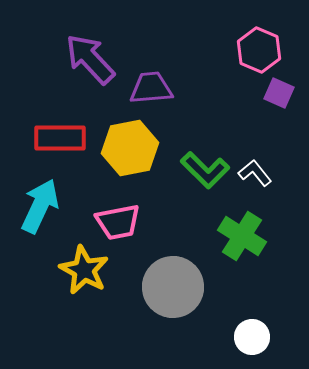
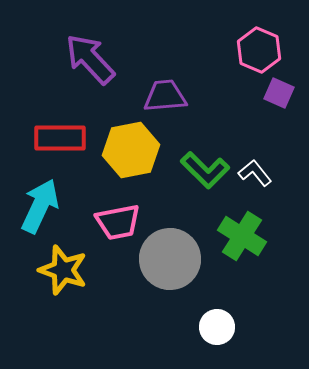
purple trapezoid: moved 14 px right, 8 px down
yellow hexagon: moved 1 px right, 2 px down
yellow star: moved 21 px left; rotated 9 degrees counterclockwise
gray circle: moved 3 px left, 28 px up
white circle: moved 35 px left, 10 px up
